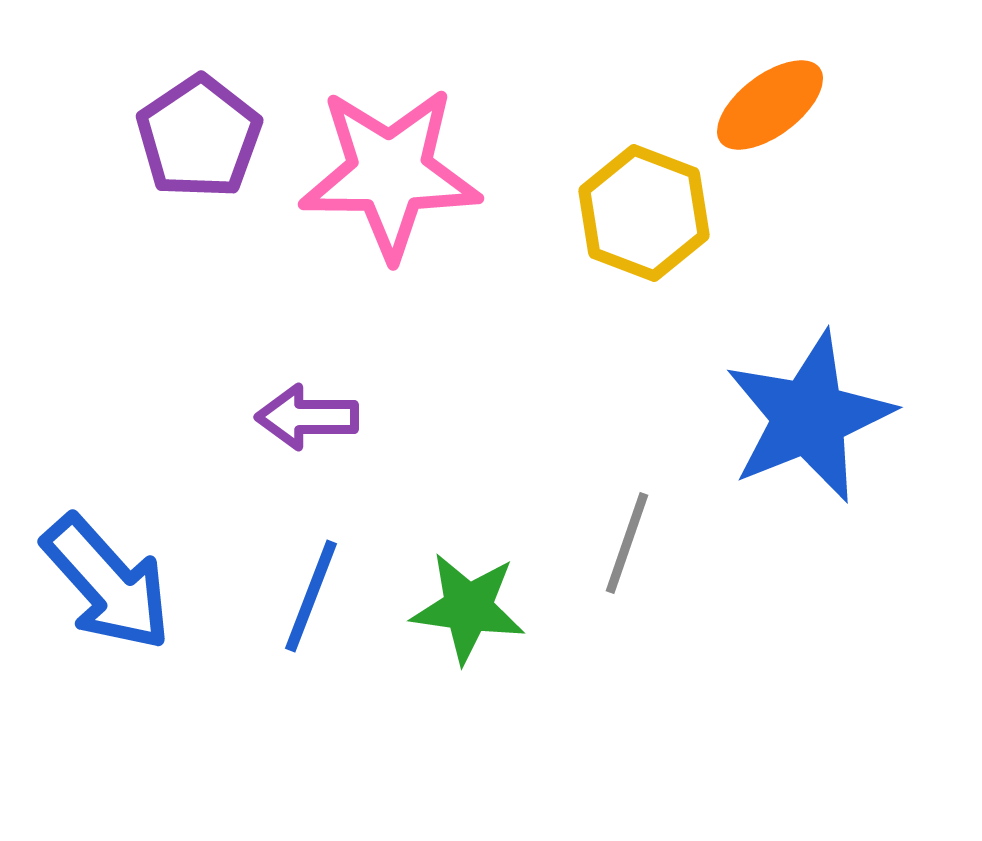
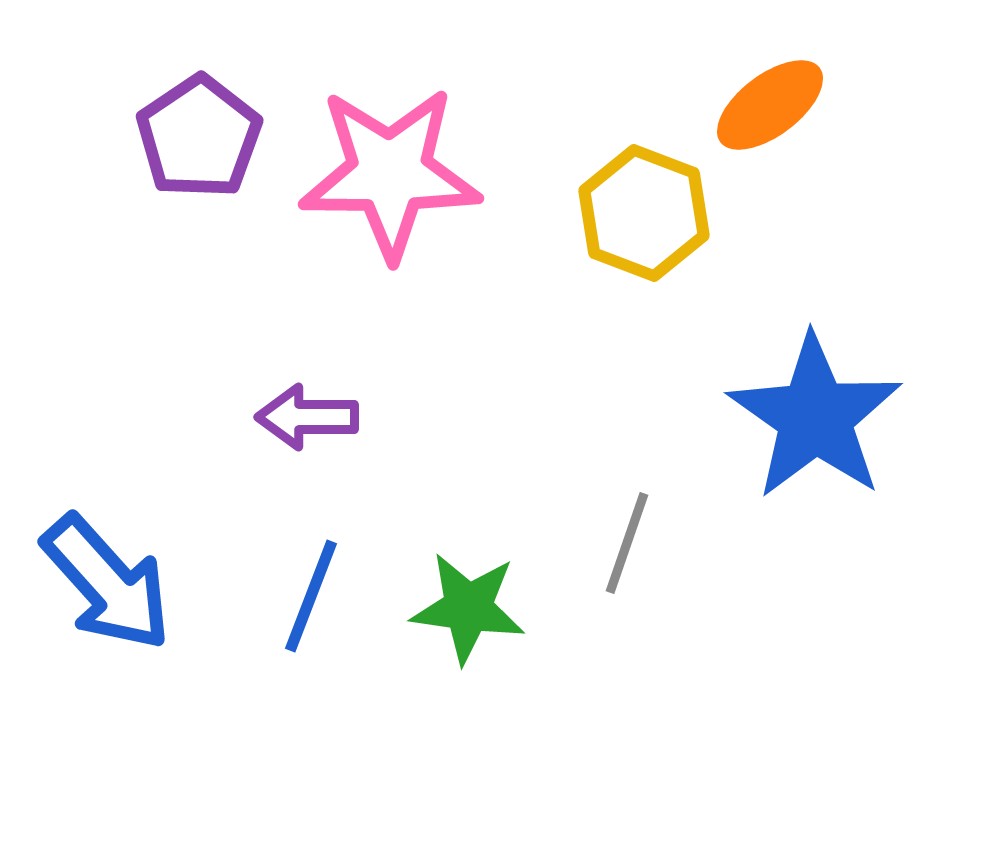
blue star: moved 6 px right; rotated 15 degrees counterclockwise
